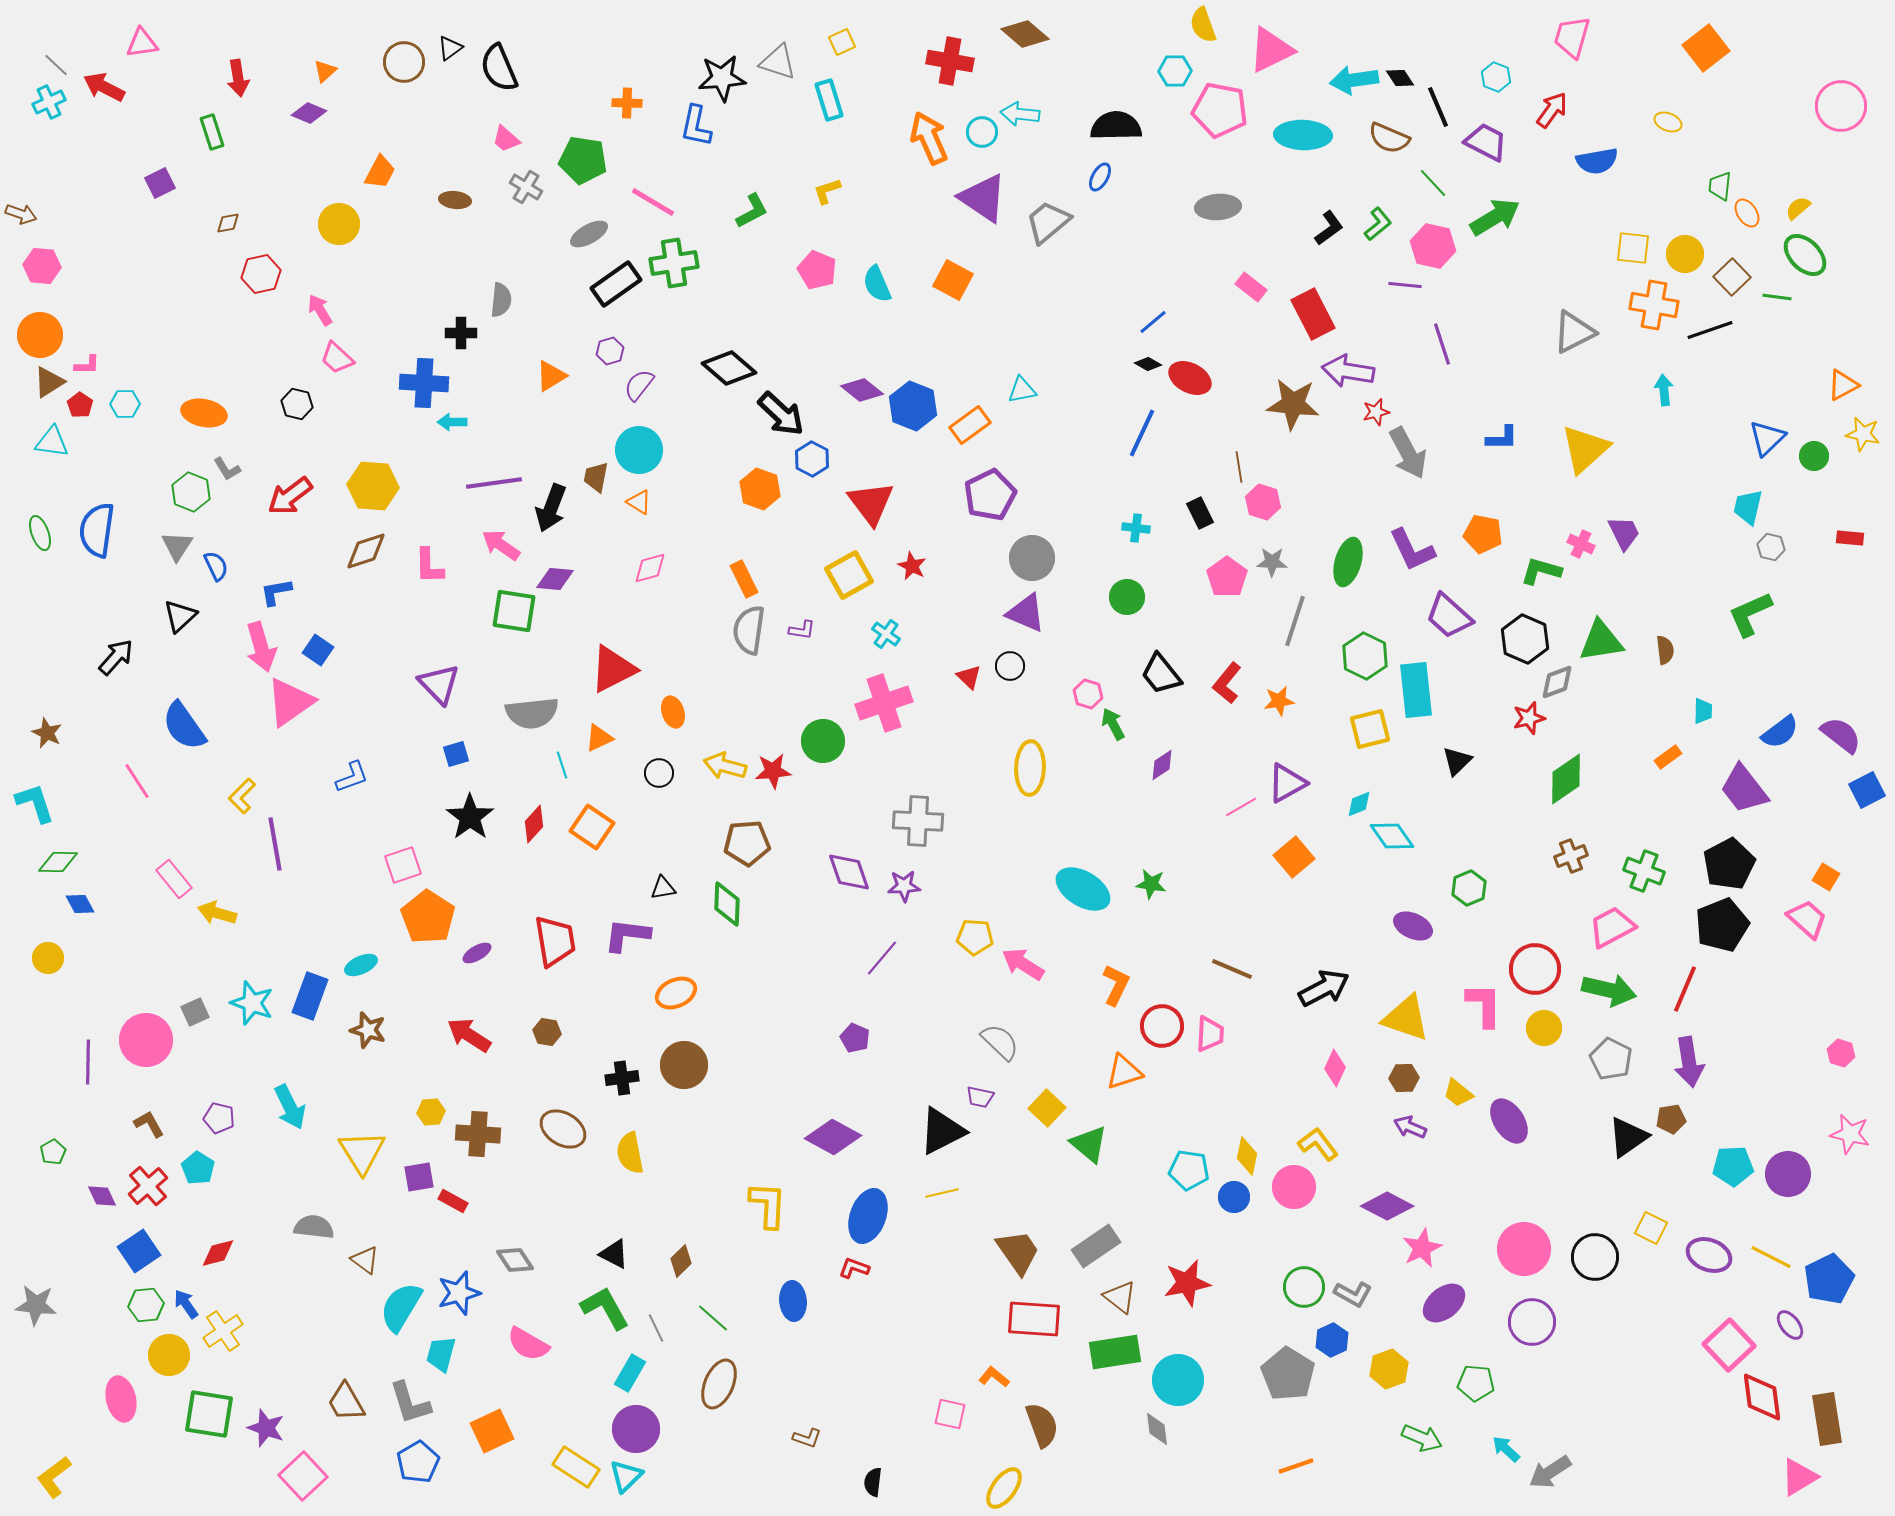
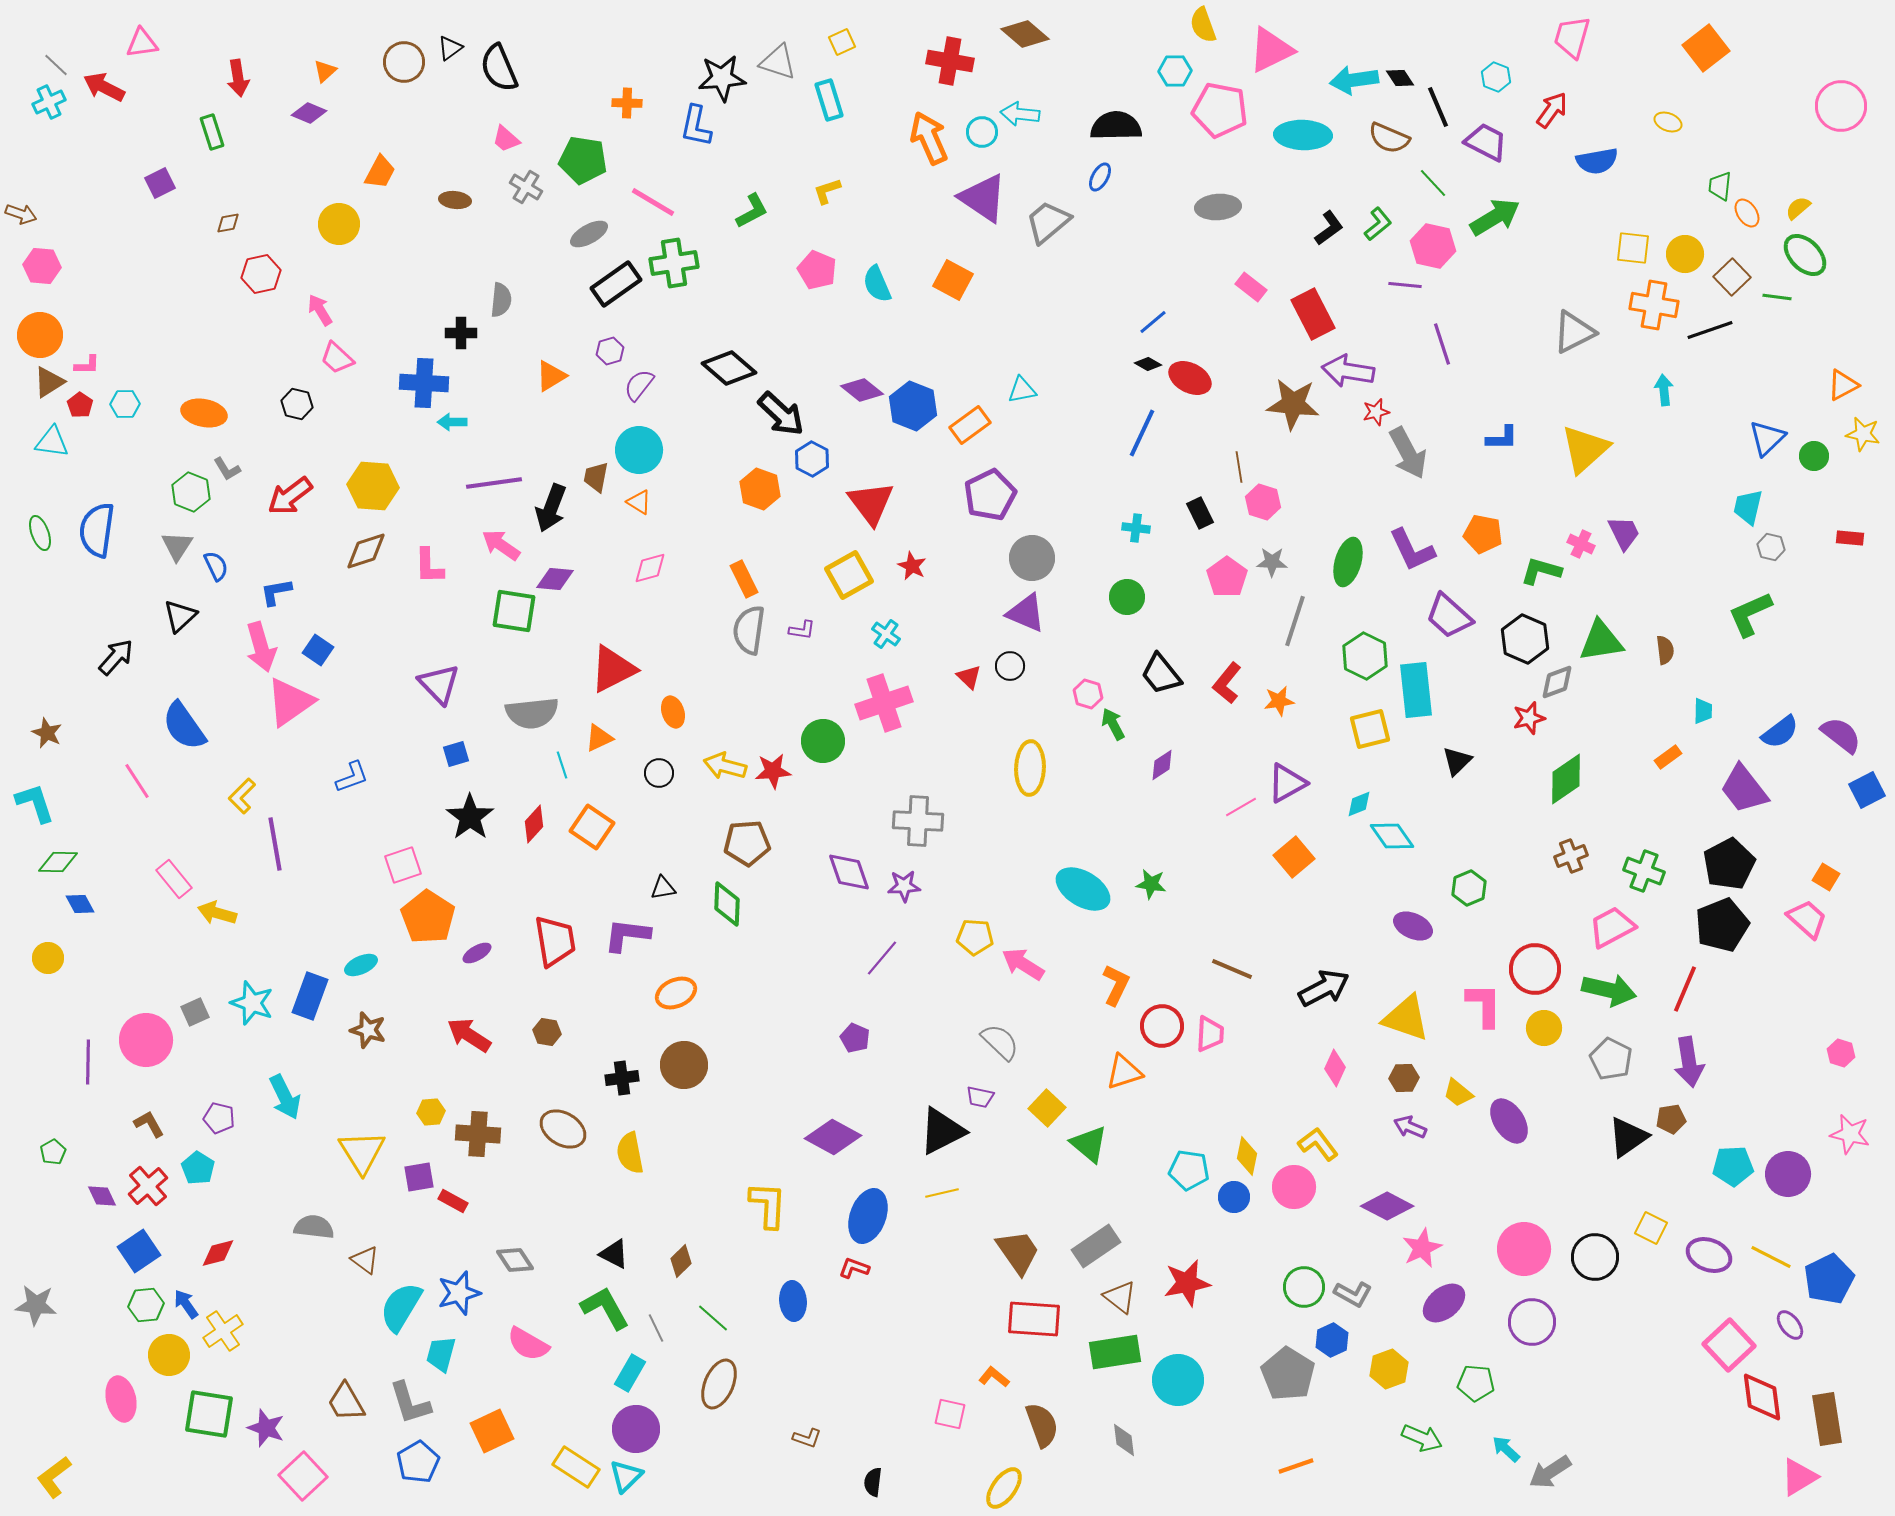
cyan arrow at (290, 1107): moved 5 px left, 10 px up
gray diamond at (1157, 1429): moved 33 px left, 11 px down
